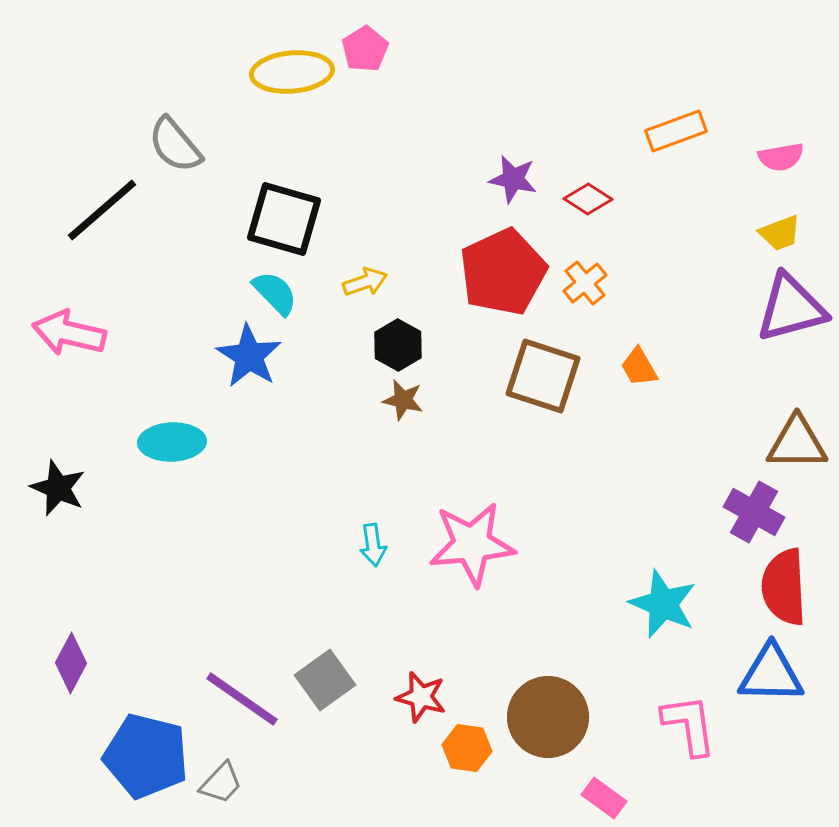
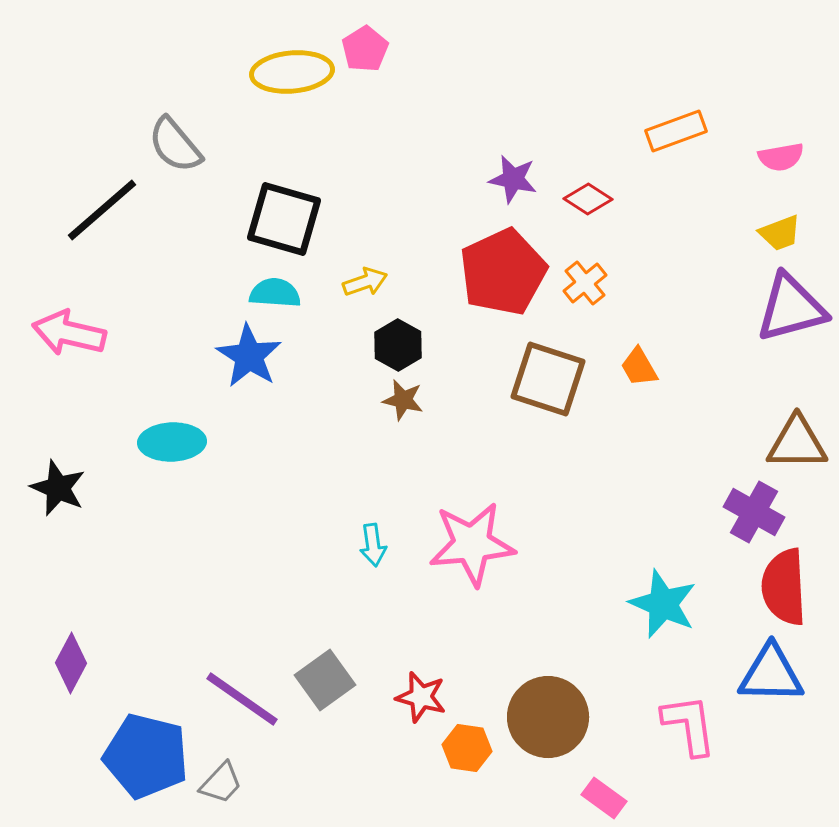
cyan semicircle: rotated 42 degrees counterclockwise
brown square: moved 5 px right, 3 px down
